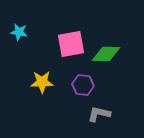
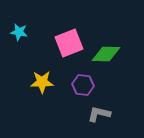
pink square: moved 2 px left, 1 px up; rotated 12 degrees counterclockwise
